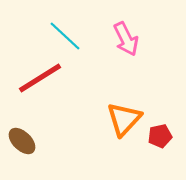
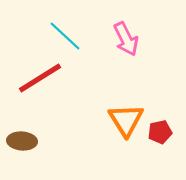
orange triangle: moved 2 px right, 1 px down; rotated 15 degrees counterclockwise
red pentagon: moved 4 px up
brown ellipse: rotated 40 degrees counterclockwise
